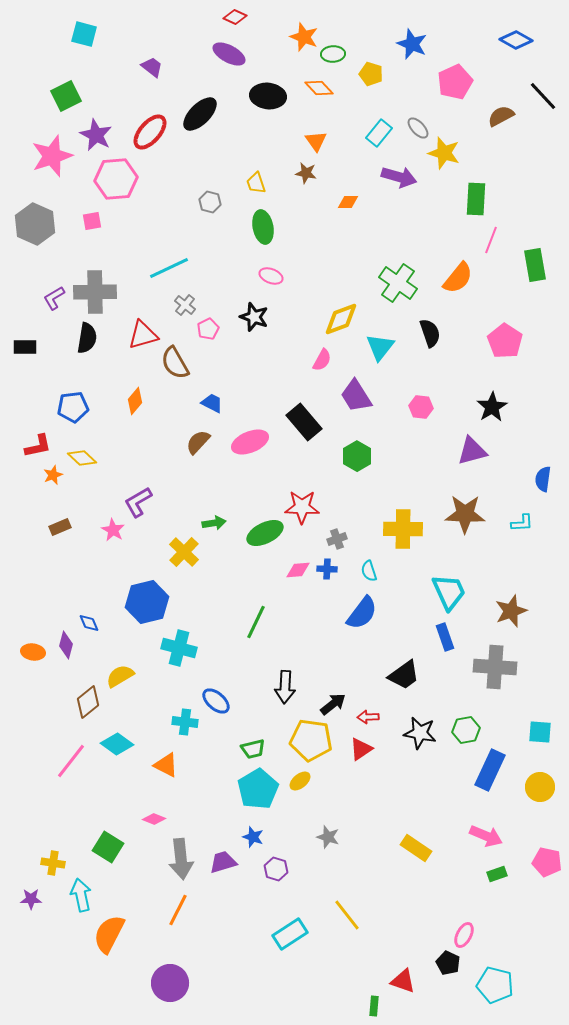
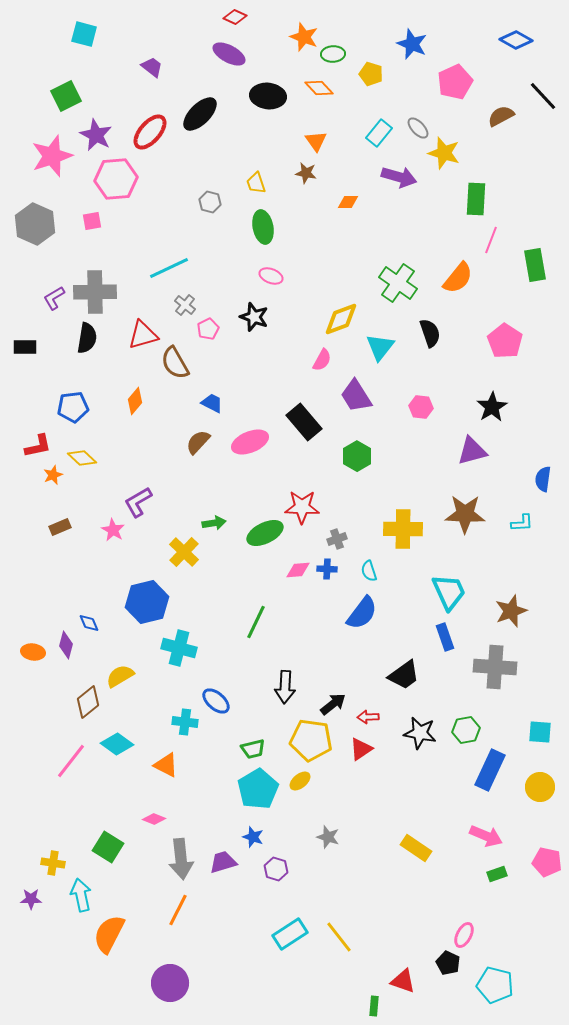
yellow line at (347, 915): moved 8 px left, 22 px down
